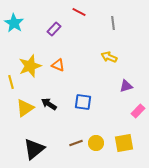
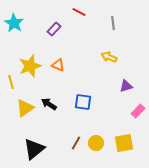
brown line: rotated 40 degrees counterclockwise
